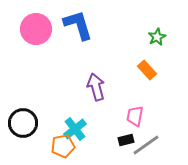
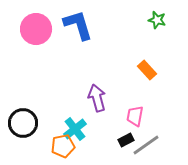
green star: moved 17 px up; rotated 30 degrees counterclockwise
purple arrow: moved 1 px right, 11 px down
black rectangle: rotated 14 degrees counterclockwise
